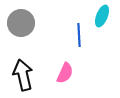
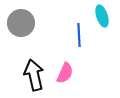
cyan ellipse: rotated 40 degrees counterclockwise
black arrow: moved 11 px right
